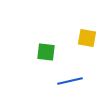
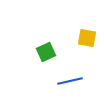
green square: rotated 30 degrees counterclockwise
